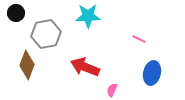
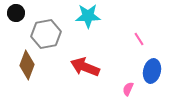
pink line: rotated 32 degrees clockwise
blue ellipse: moved 2 px up
pink semicircle: moved 16 px right, 1 px up
